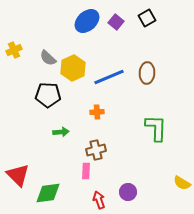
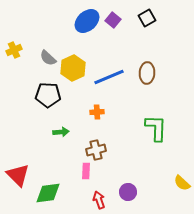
purple square: moved 3 px left, 2 px up
yellow semicircle: rotated 12 degrees clockwise
